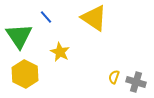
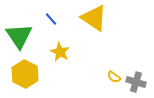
blue line: moved 5 px right, 2 px down
yellow semicircle: rotated 72 degrees counterclockwise
